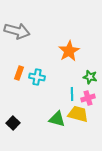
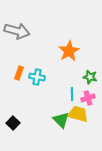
green triangle: moved 4 px right, 1 px down; rotated 30 degrees clockwise
